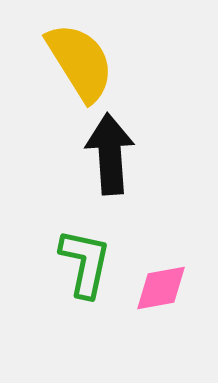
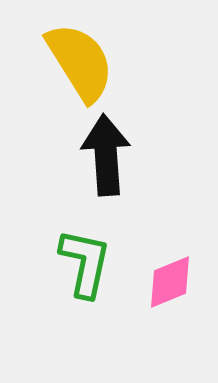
black arrow: moved 4 px left, 1 px down
pink diamond: moved 9 px right, 6 px up; rotated 12 degrees counterclockwise
